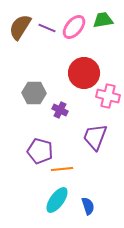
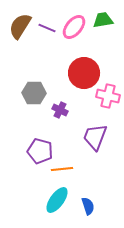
brown semicircle: moved 1 px up
